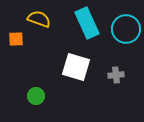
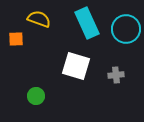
white square: moved 1 px up
